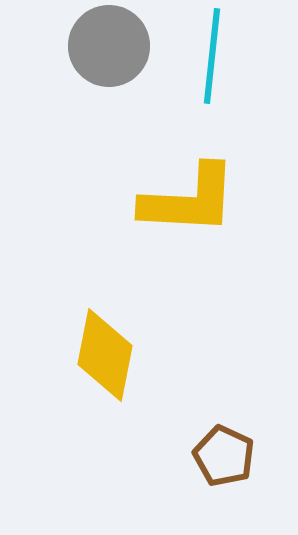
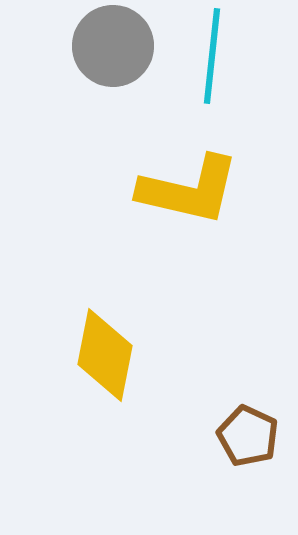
gray circle: moved 4 px right
yellow L-shape: moved 10 px up; rotated 10 degrees clockwise
brown pentagon: moved 24 px right, 20 px up
